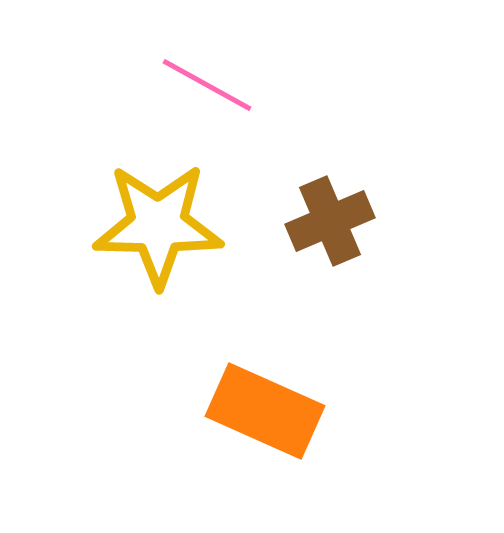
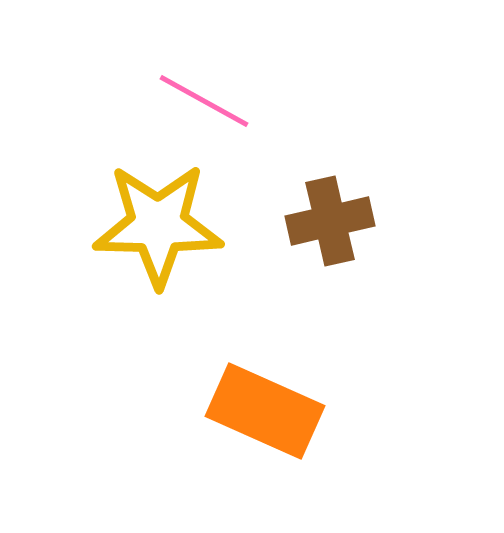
pink line: moved 3 px left, 16 px down
brown cross: rotated 10 degrees clockwise
